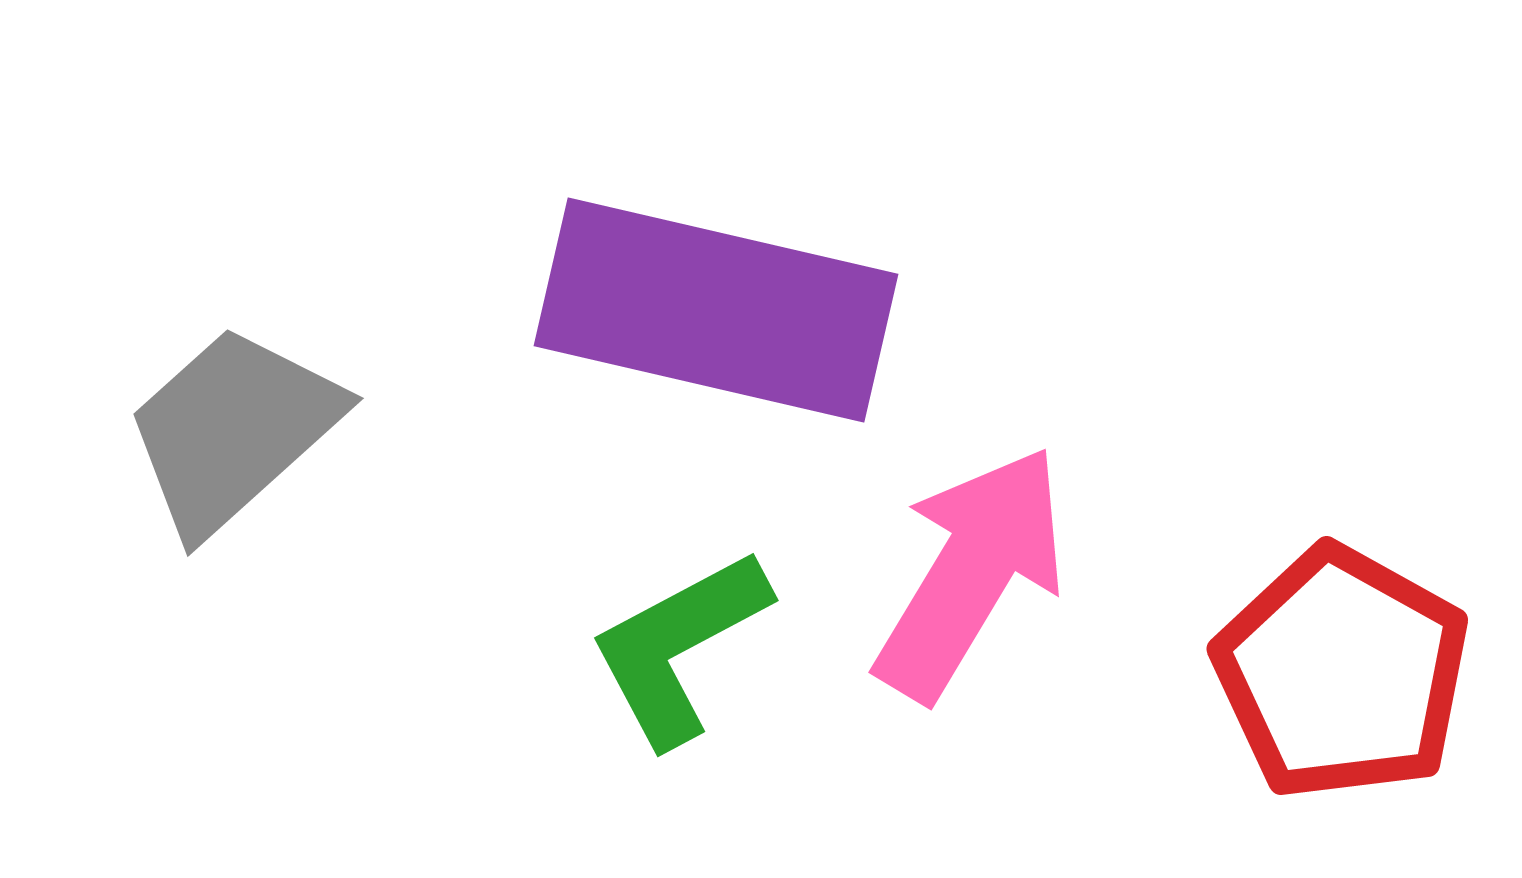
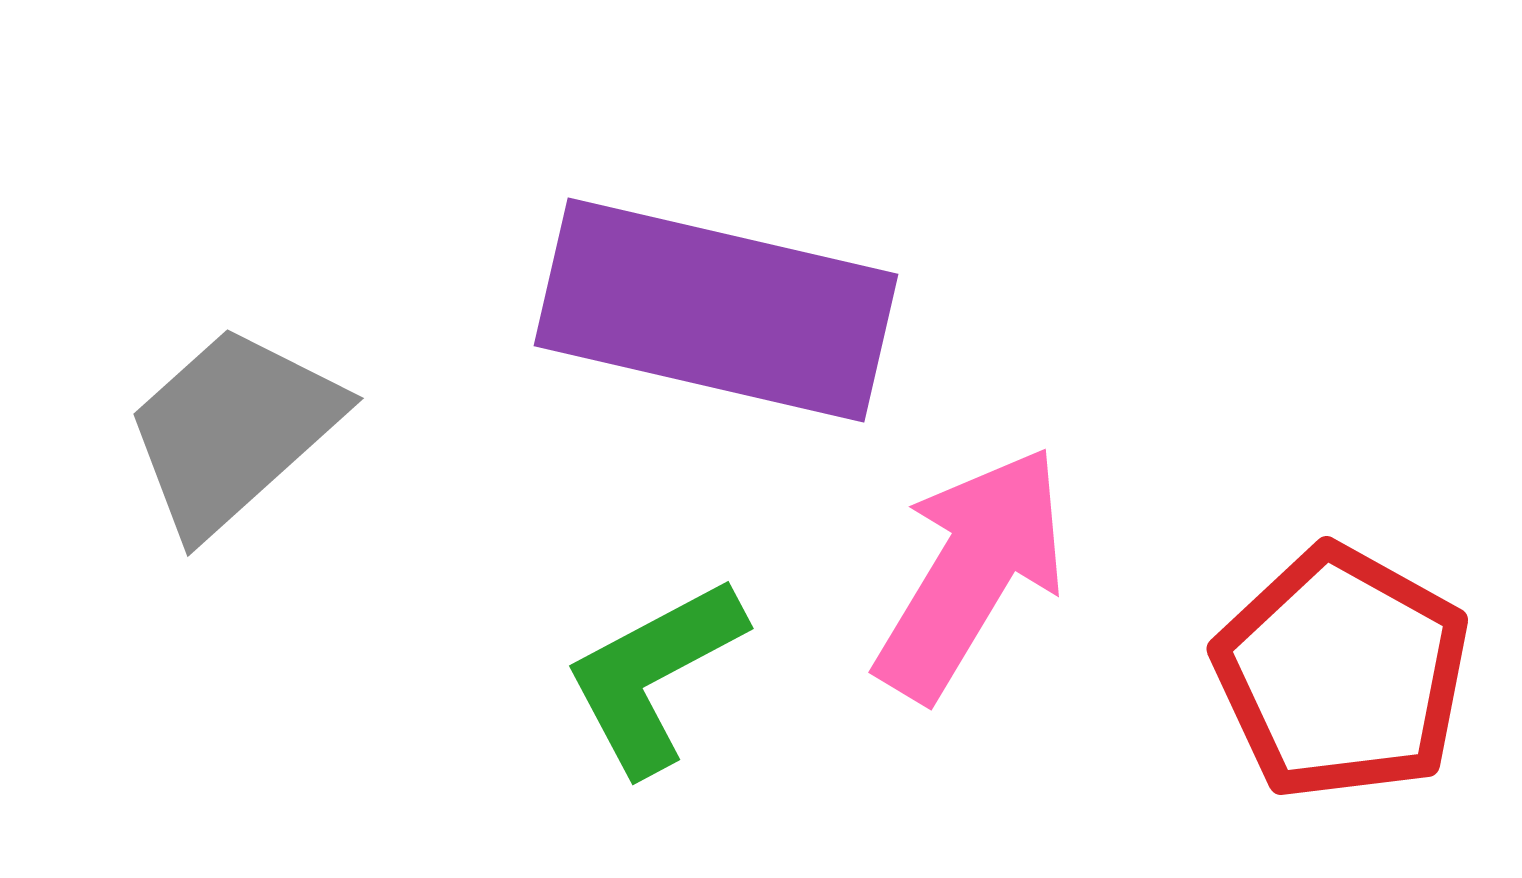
green L-shape: moved 25 px left, 28 px down
